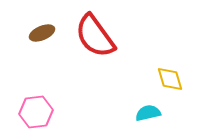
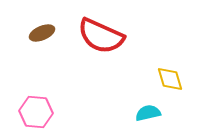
red semicircle: moved 6 px right; rotated 30 degrees counterclockwise
pink hexagon: rotated 12 degrees clockwise
